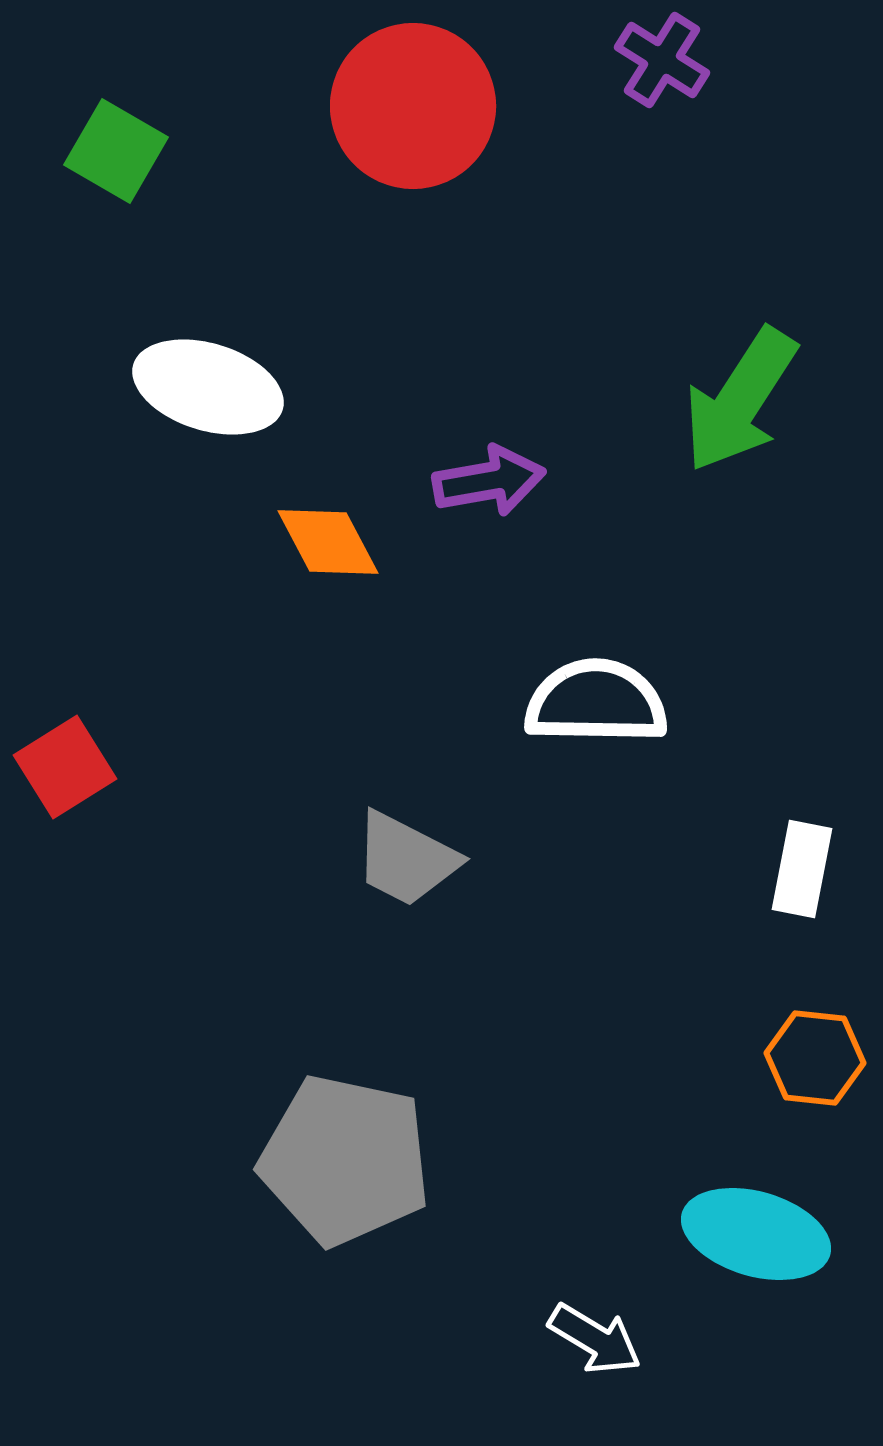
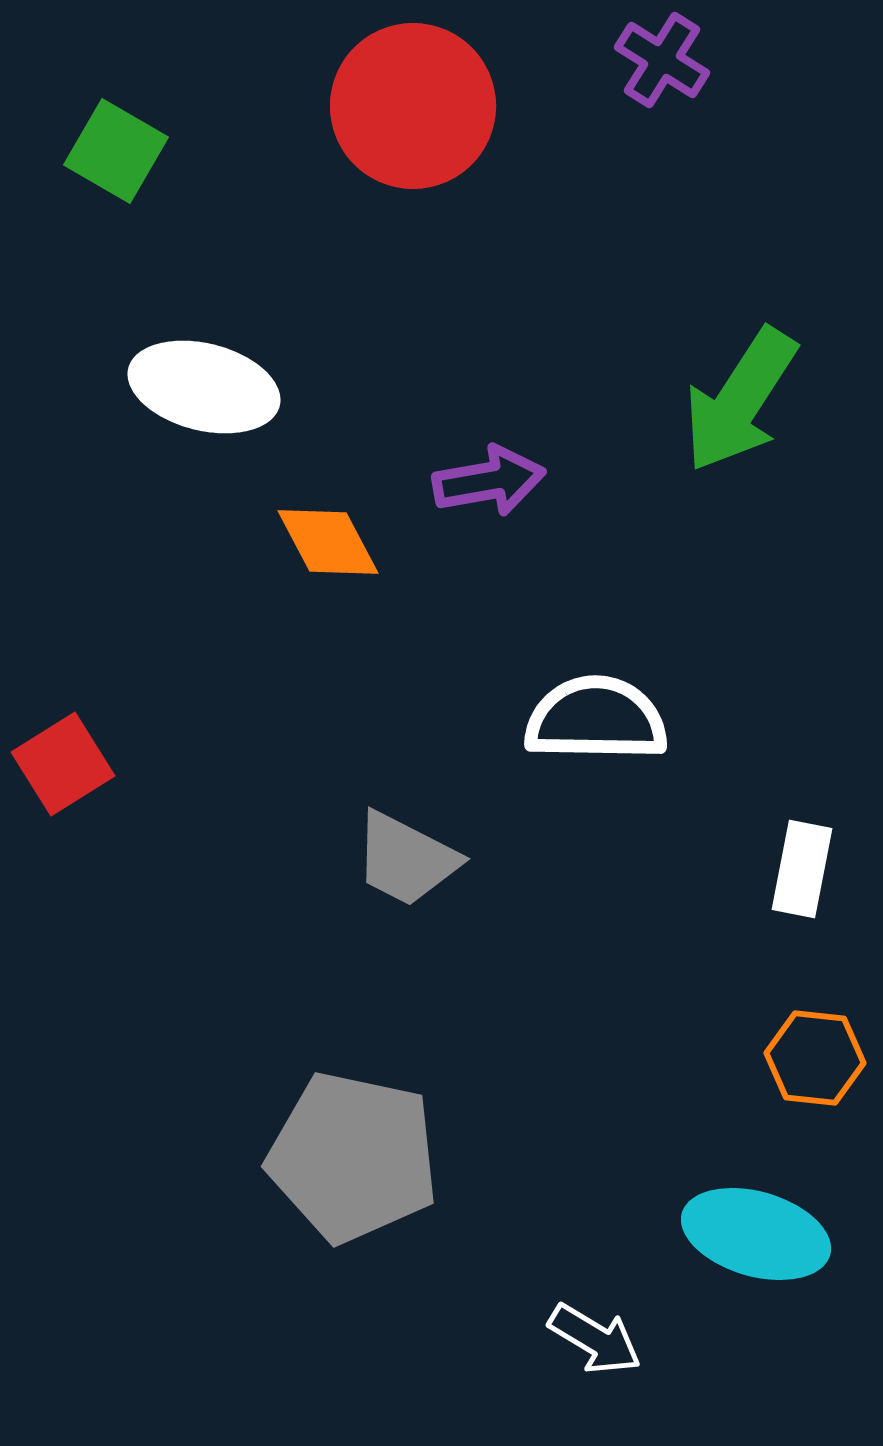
white ellipse: moved 4 px left; rotated 3 degrees counterclockwise
white semicircle: moved 17 px down
red square: moved 2 px left, 3 px up
gray pentagon: moved 8 px right, 3 px up
